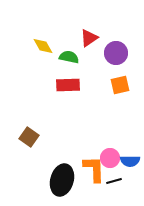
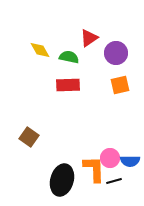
yellow diamond: moved 3 px left, 4 px down
